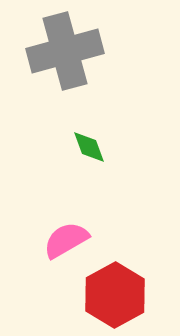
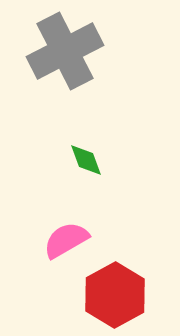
gray cross: rotated 12 degrees counterclockwise
green diamond: moved 3 px left, 13 px down
